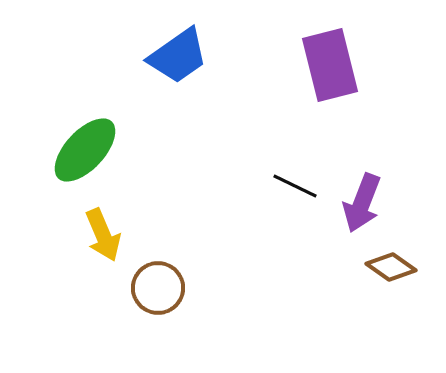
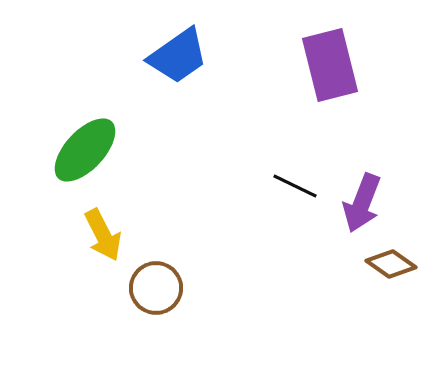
yellow arrow: rotated 4 degrees counterclockwise
brown diamond: moved 3 px up
brown circle: moved 2 px left
